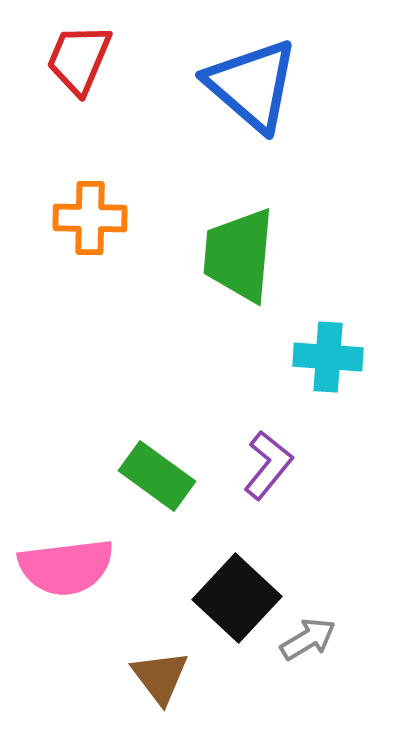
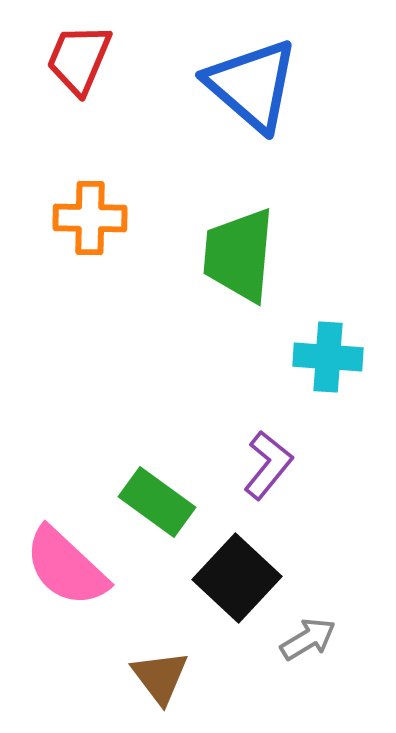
green rectangle: moved 26 px down
pink semicircle: rotated 50 degrees clockwise
black square: moved 20 px up
